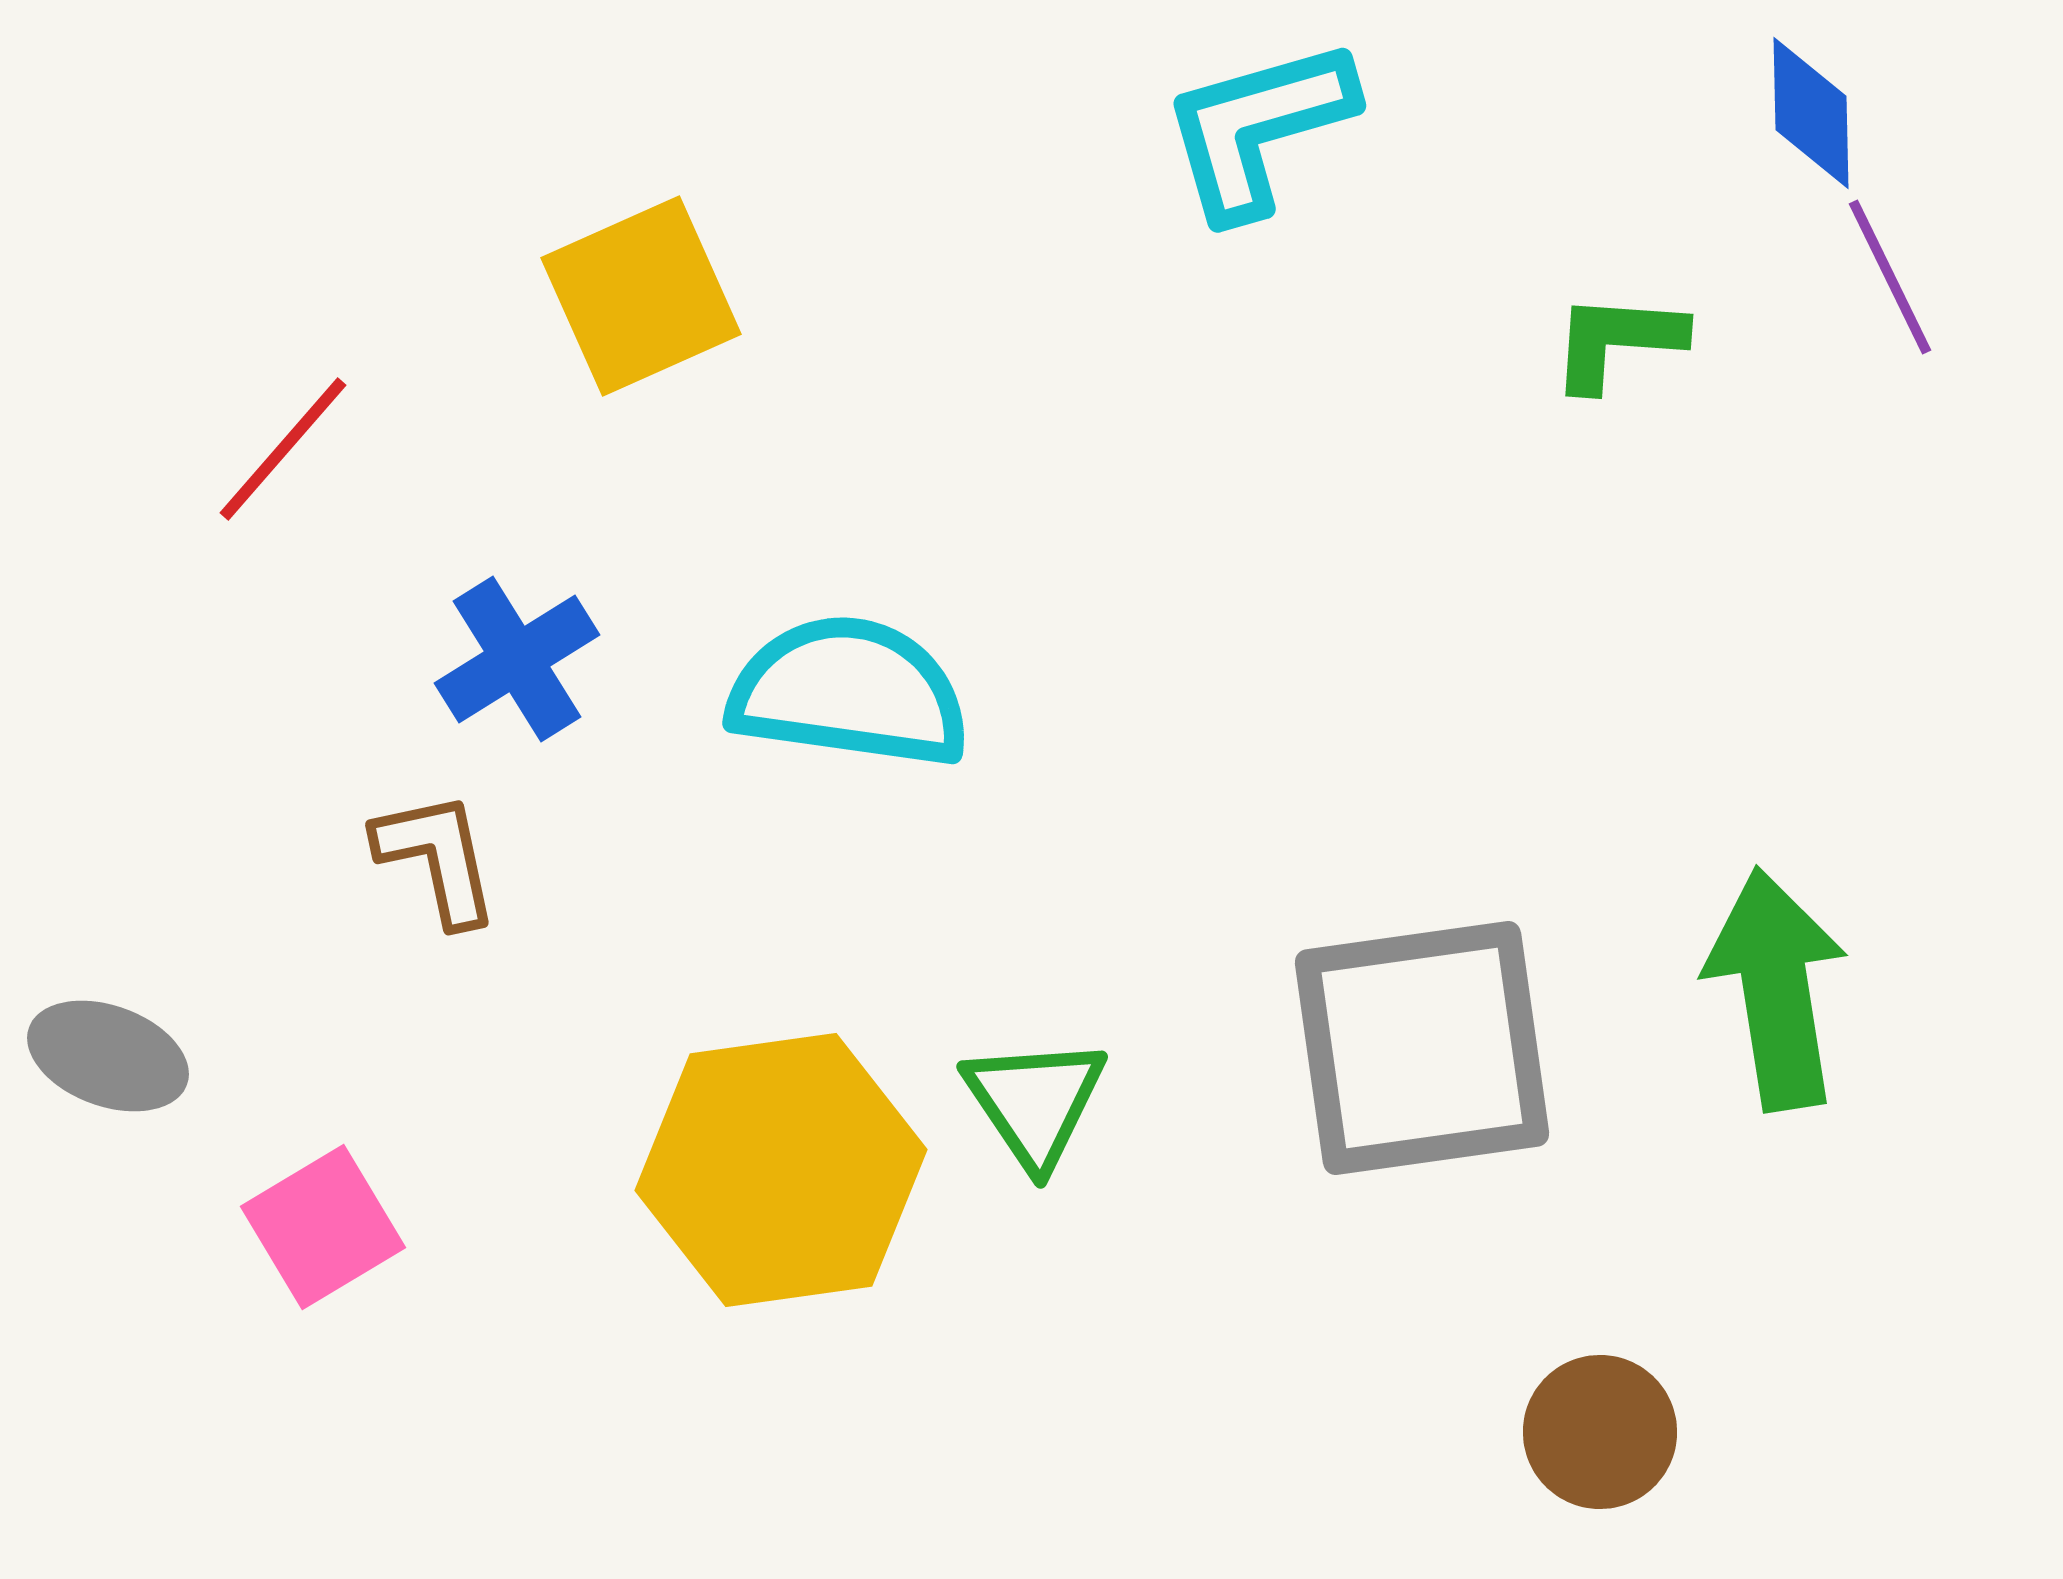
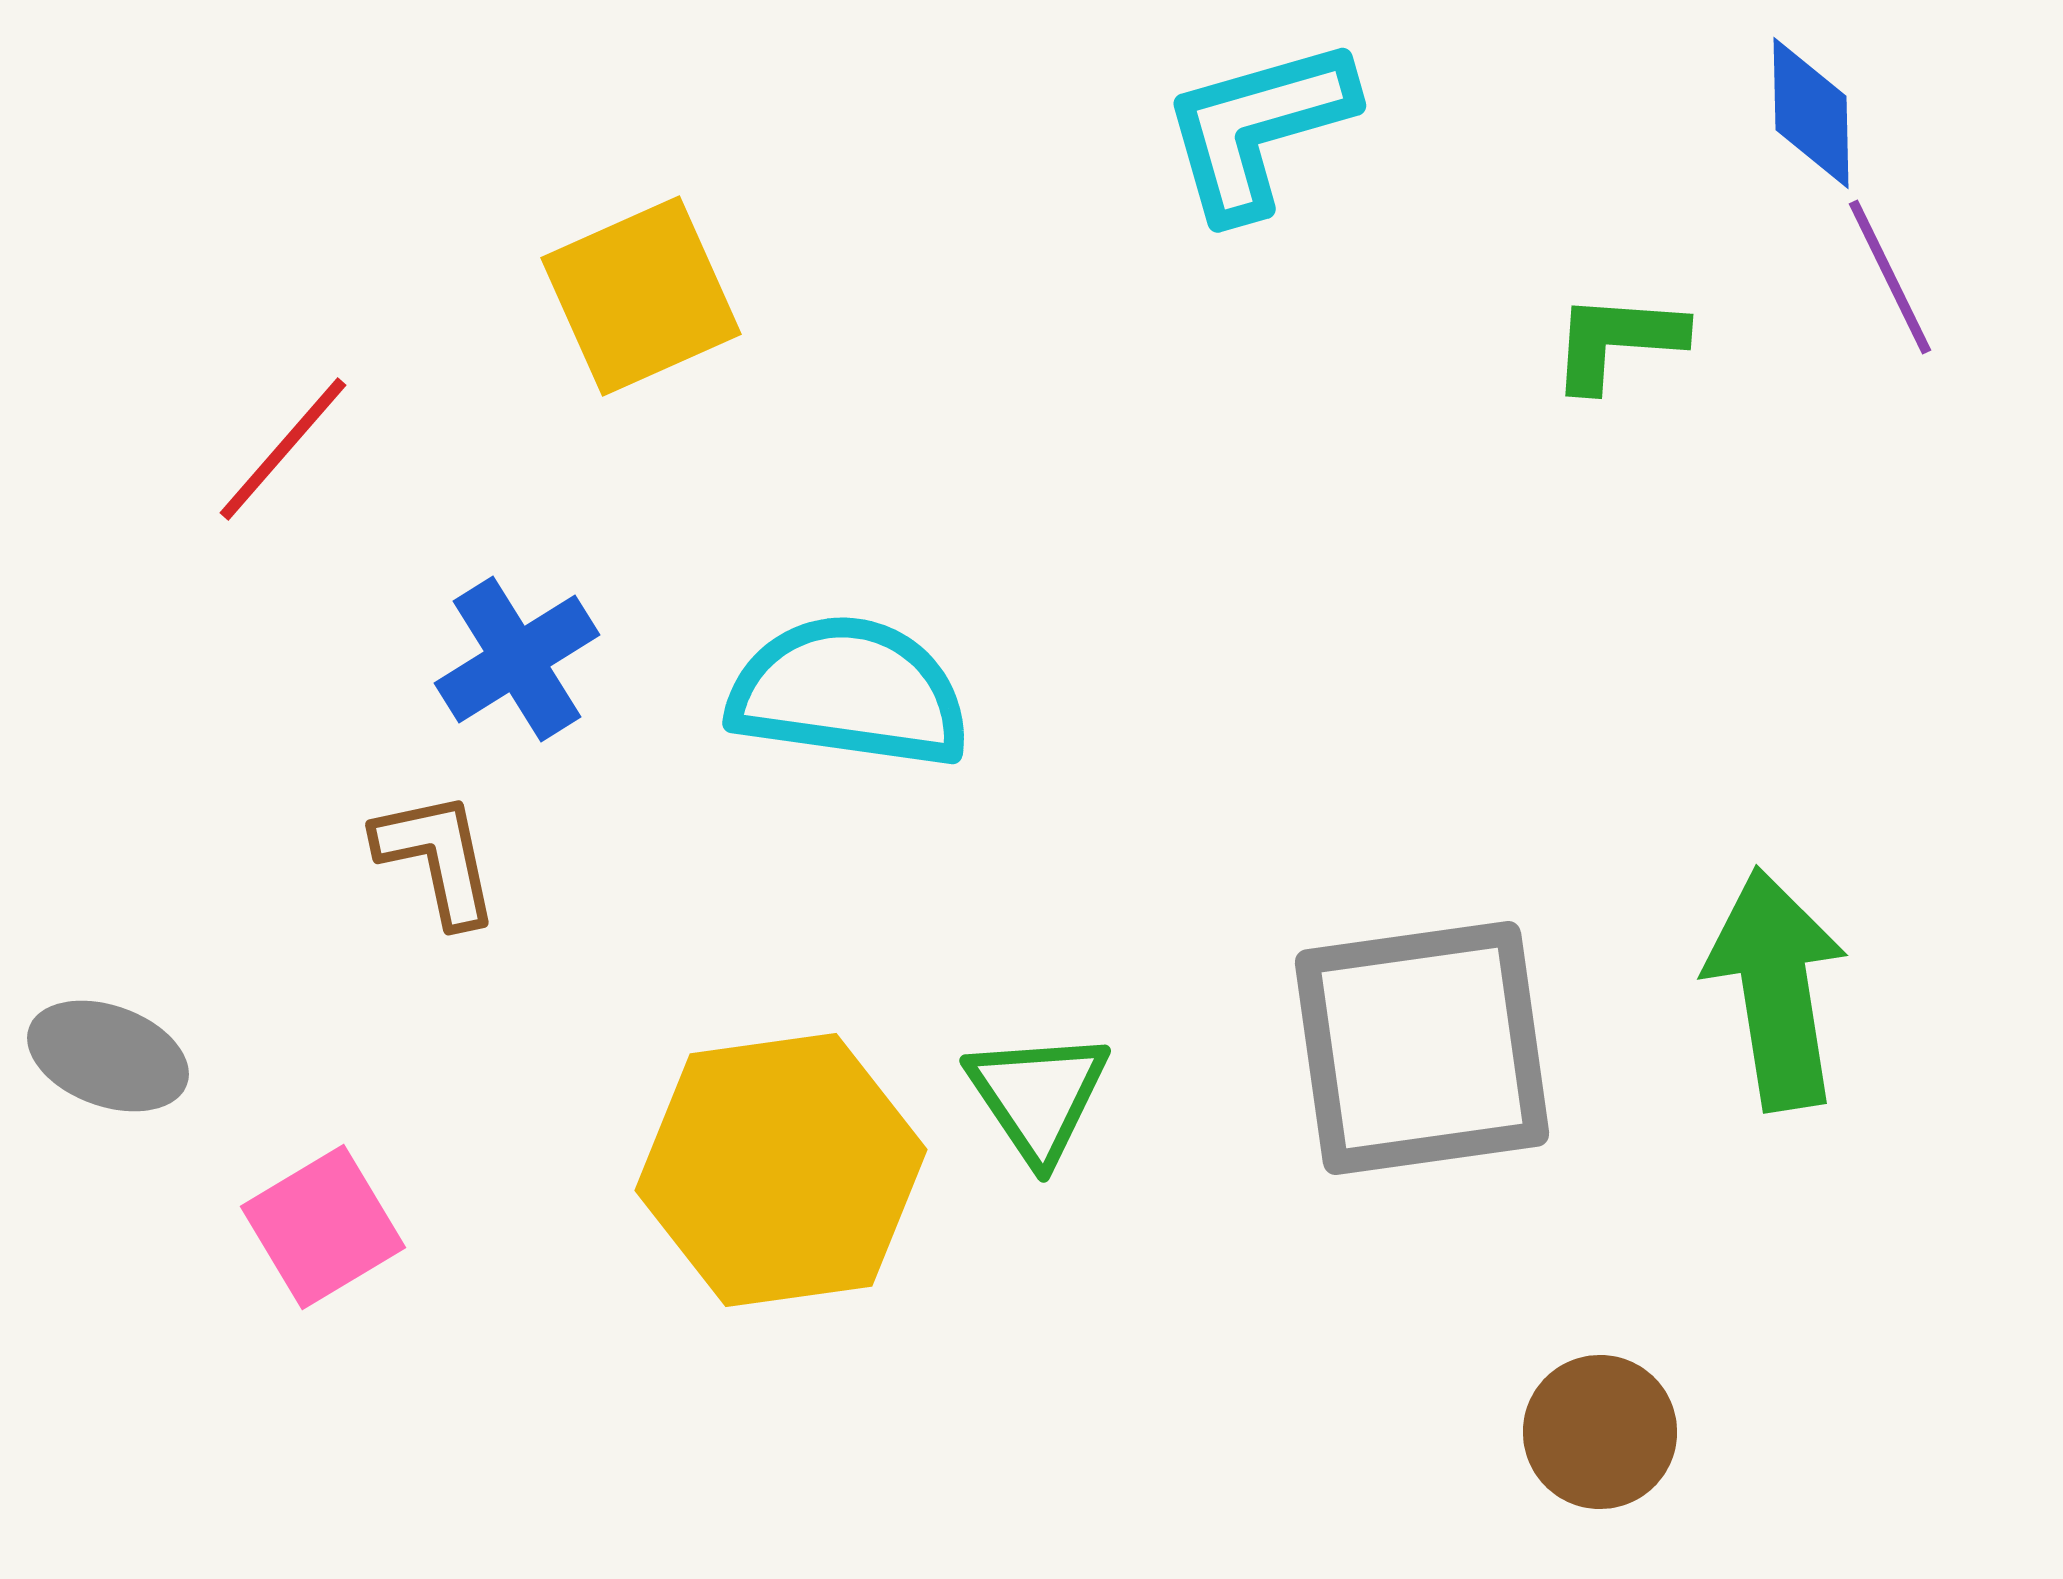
green triangle: moved 3 px right, 6 px up
